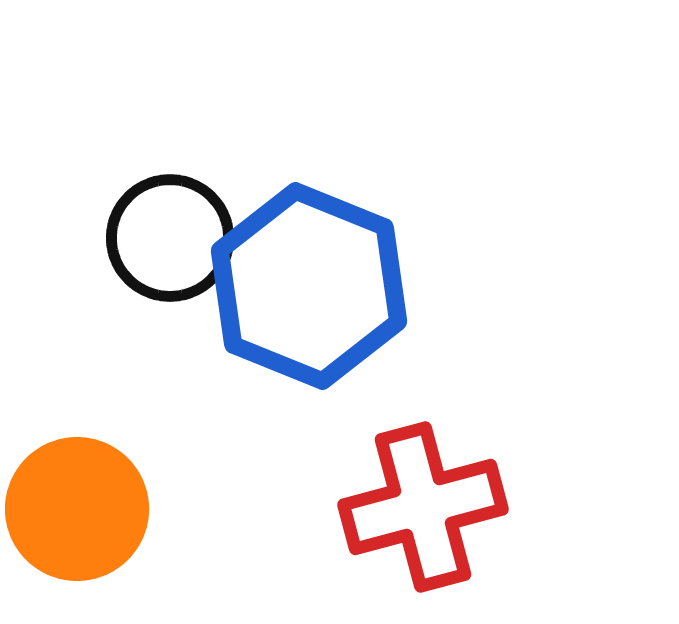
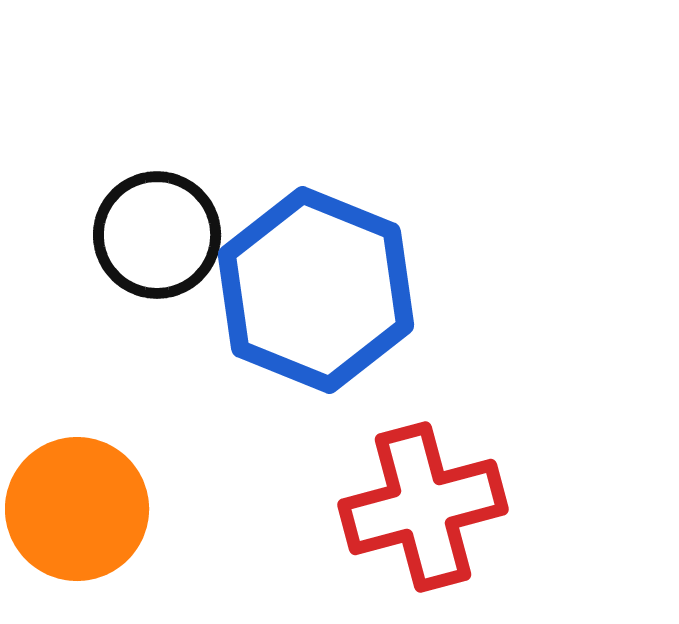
black circle: moved 13 px left, 3 px up
blue hexagon: moved 7 px right, 4 px down
